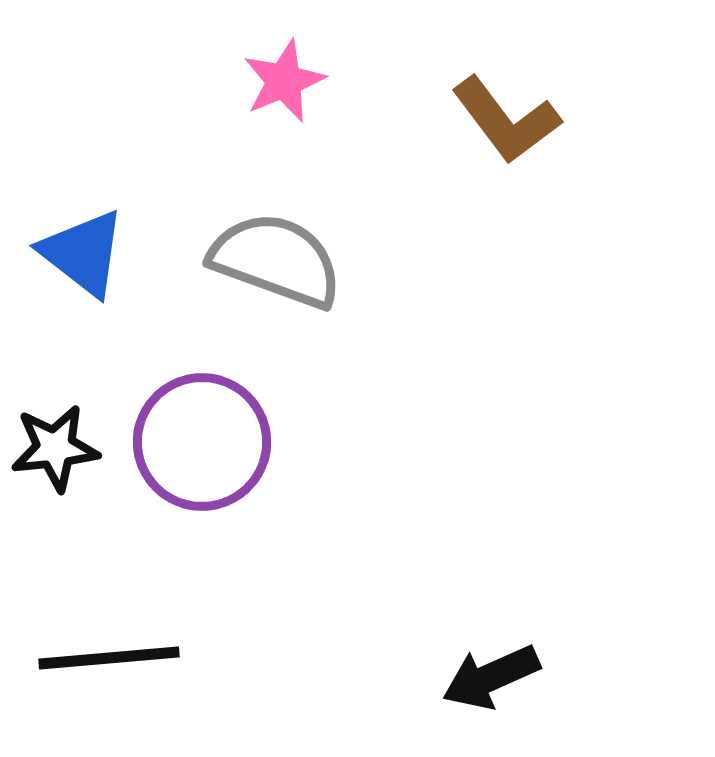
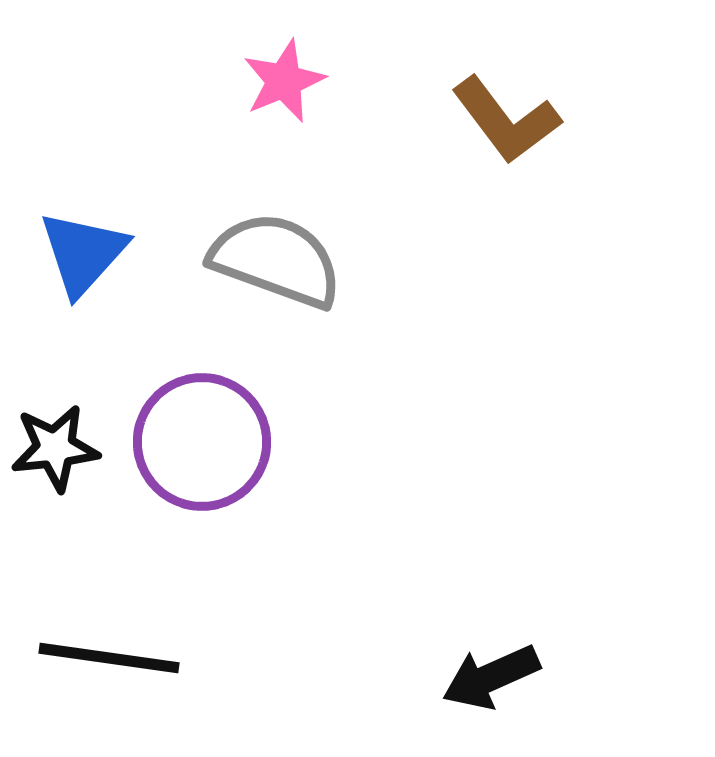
blue triangle: rotated 34 degrees clockwise
black line: rotated 13 degrees clockwise
